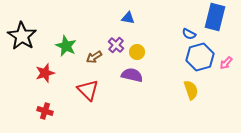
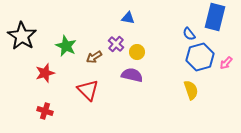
blue semicircle: rotated 24 degrees clockwise
purple cross: moved 1 px up
